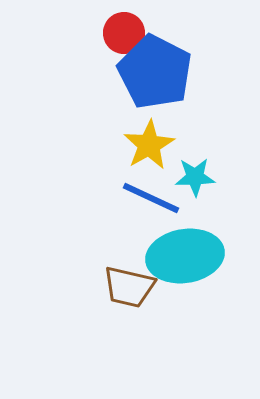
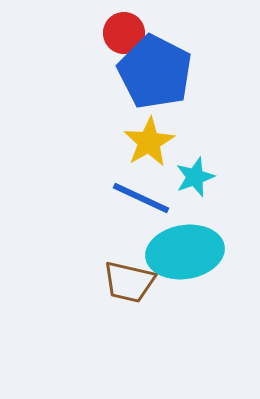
yellow star: moved 3 px up
cyan star: rotated 18 degrees counterclockwise
blue line: moved 10 px left
cyan ellipse: moved 4 px up
brown trapezoid: moved 5 px up
